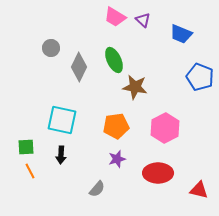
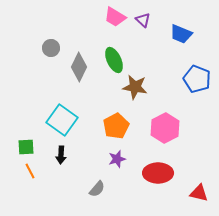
blue pentagon: moved 3 px left, 2 px down
cyan square: rotated 24 degrees clockwise
orange pentagon: rotated 20 degrees counterclockwise
red triangle: moved 3 px down
